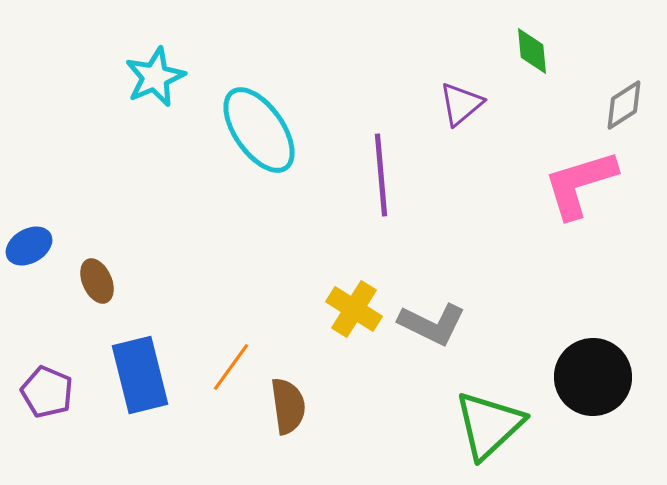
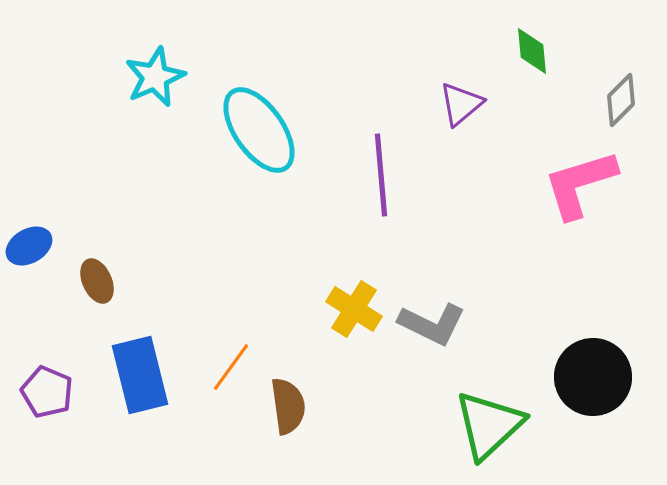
gray diamond: moved 3 px left, 5 px up; rotated 12 degrees counterclockwise
